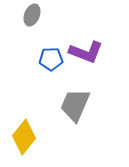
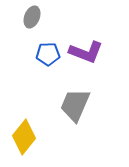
gray ellipse: moved 2 px down
blue pentagon: moved 3 px left, 5 px up
